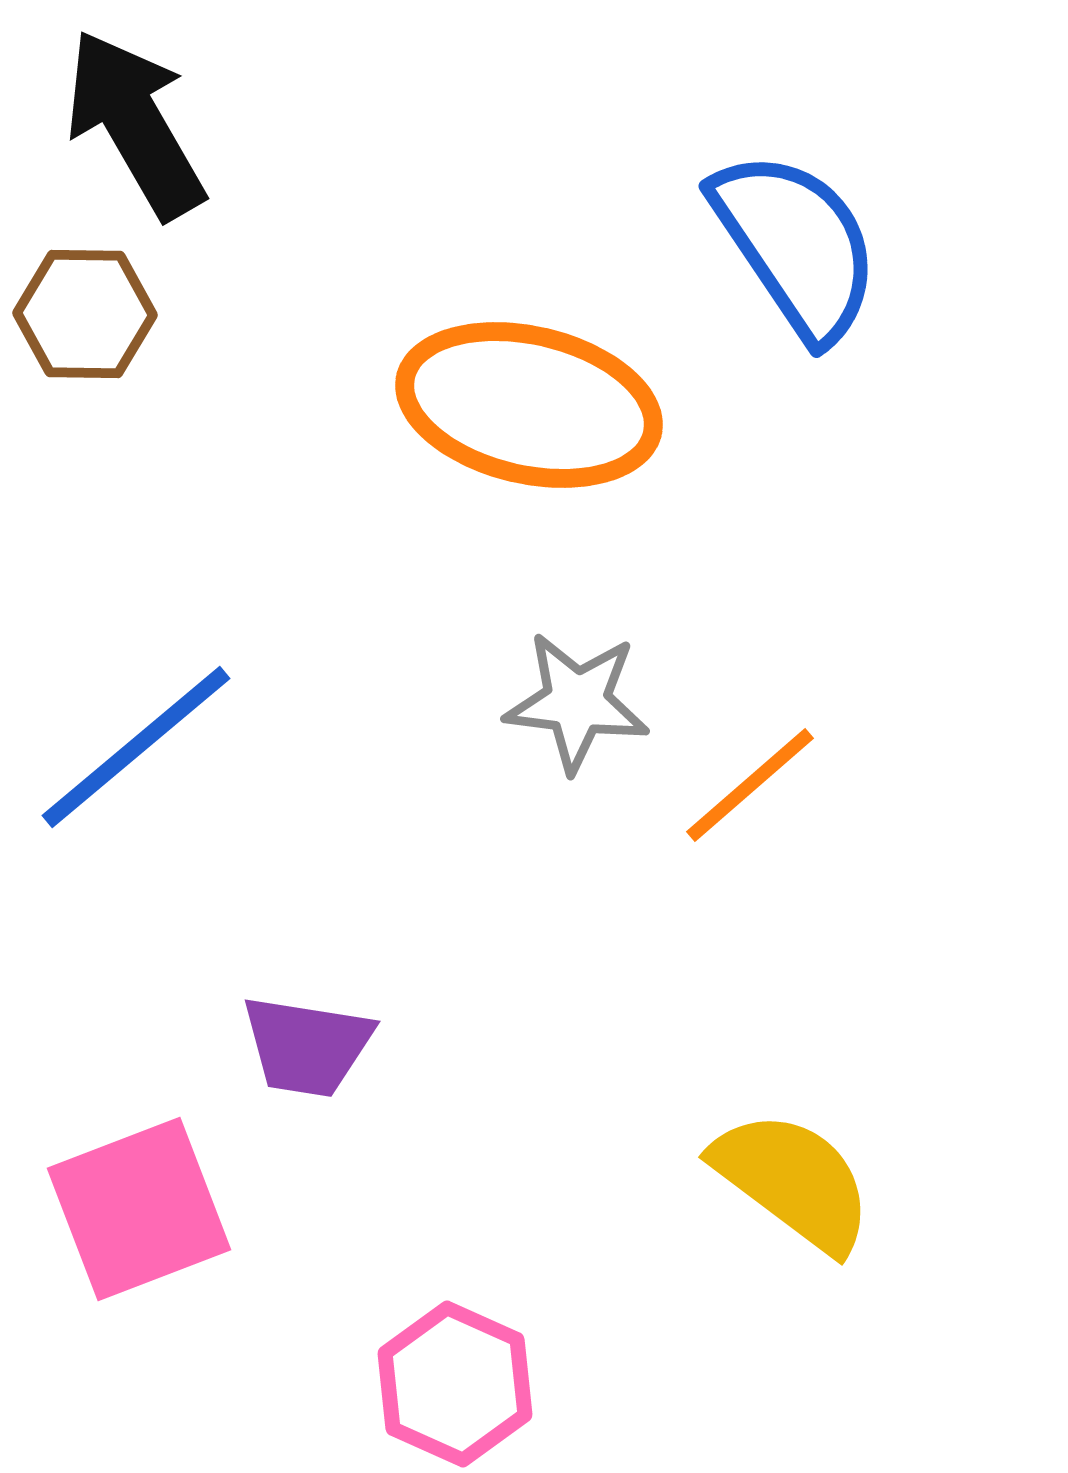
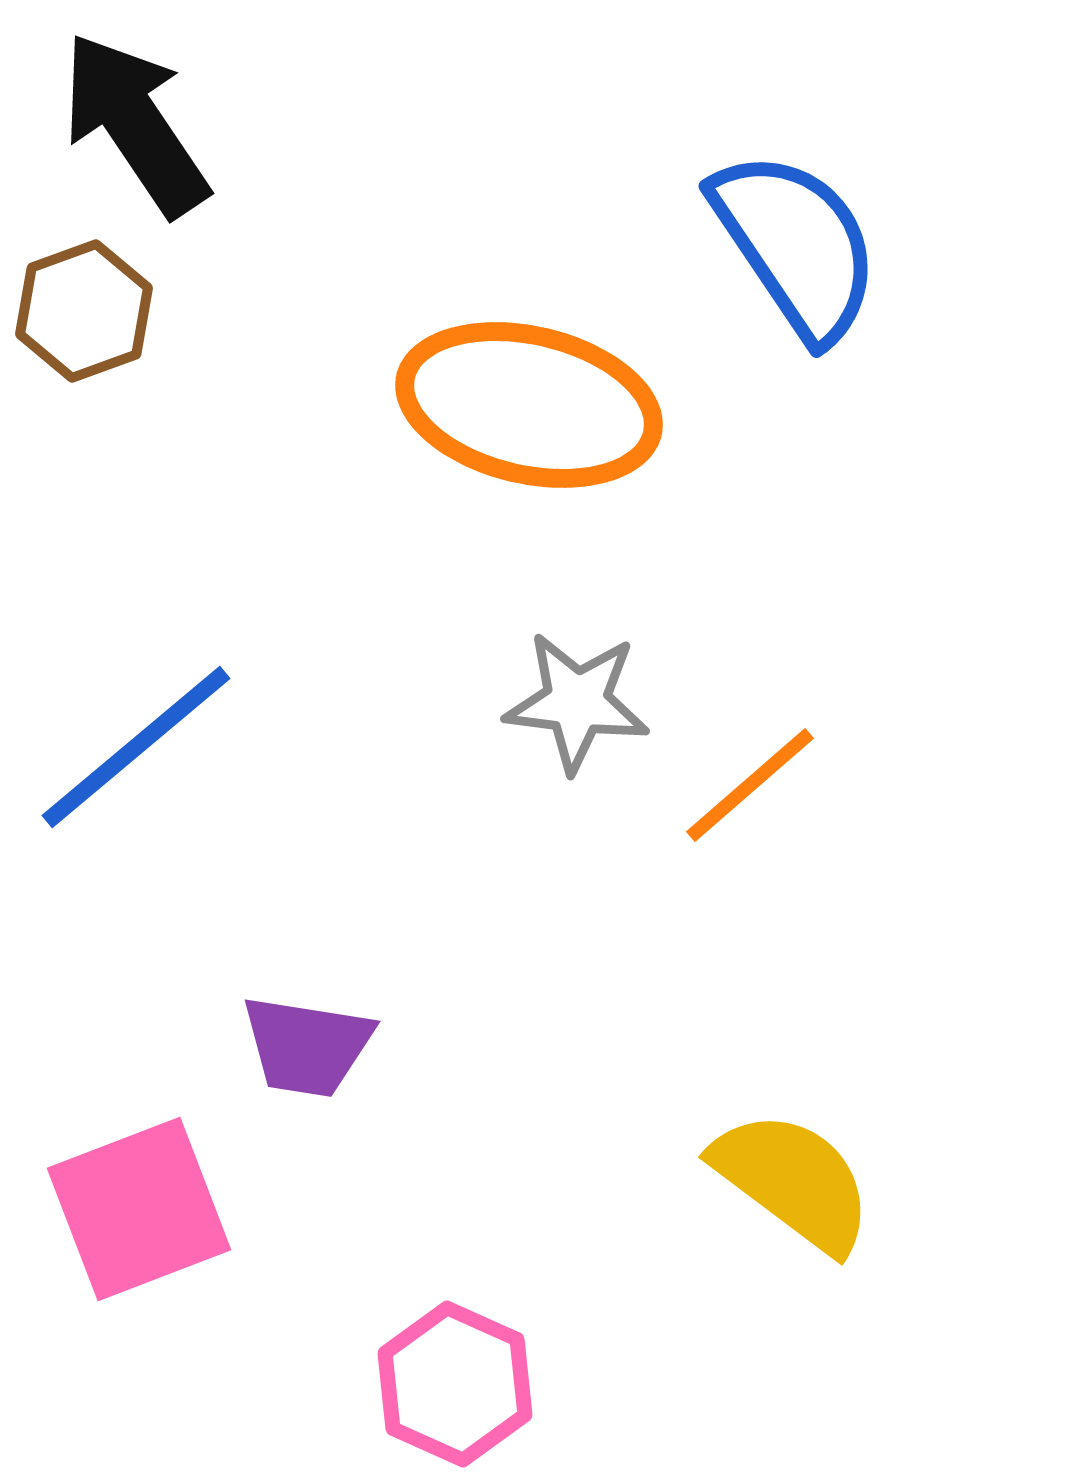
black arrow: rotated 4 degrees counterclockwise
brown hexagon: moved 1 px left, 3 px up; rotated 21 degrees counterclockwise
